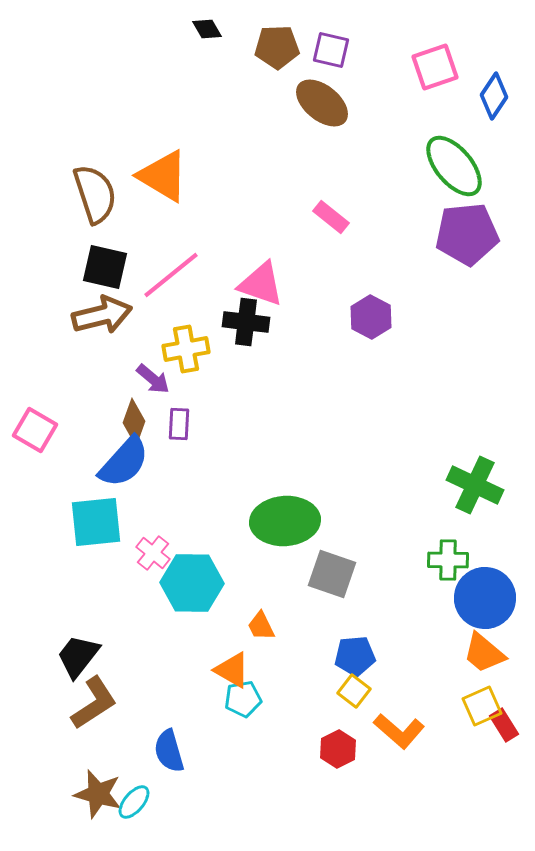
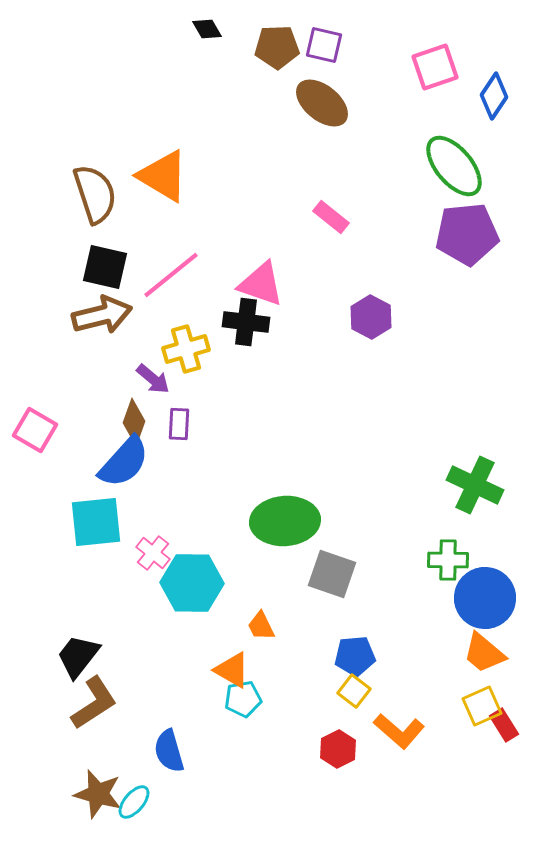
purple square at (331, 50): moved 7 px left, 5 px up
yellow cross at (186, 349): rotated 6 degrees counterclockwise
